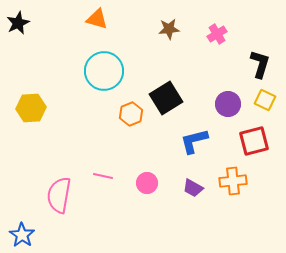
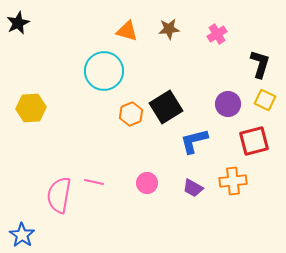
orange triangle: moved 30 px right, 12 px down
black square: moved 9 px down
pink line: moved 9 px left, 6 px down
